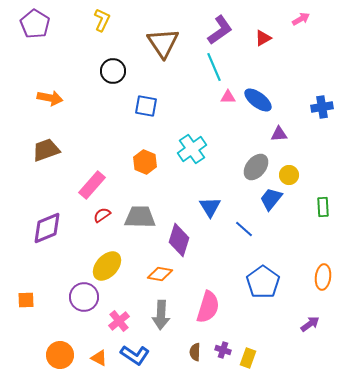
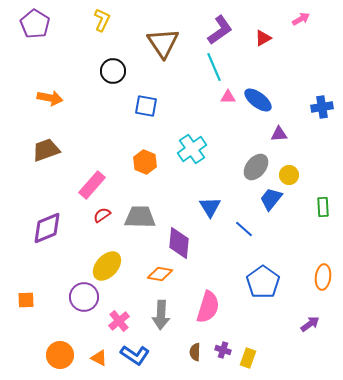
purple diamond at (179, 240): moved 3 px down; rotated 12 degrees counterclockwise
